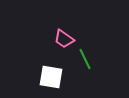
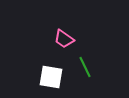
green line: moved 8 px down
